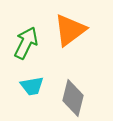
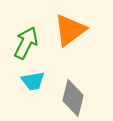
cyan trapezoid: moved 1 px right, 5 px up
